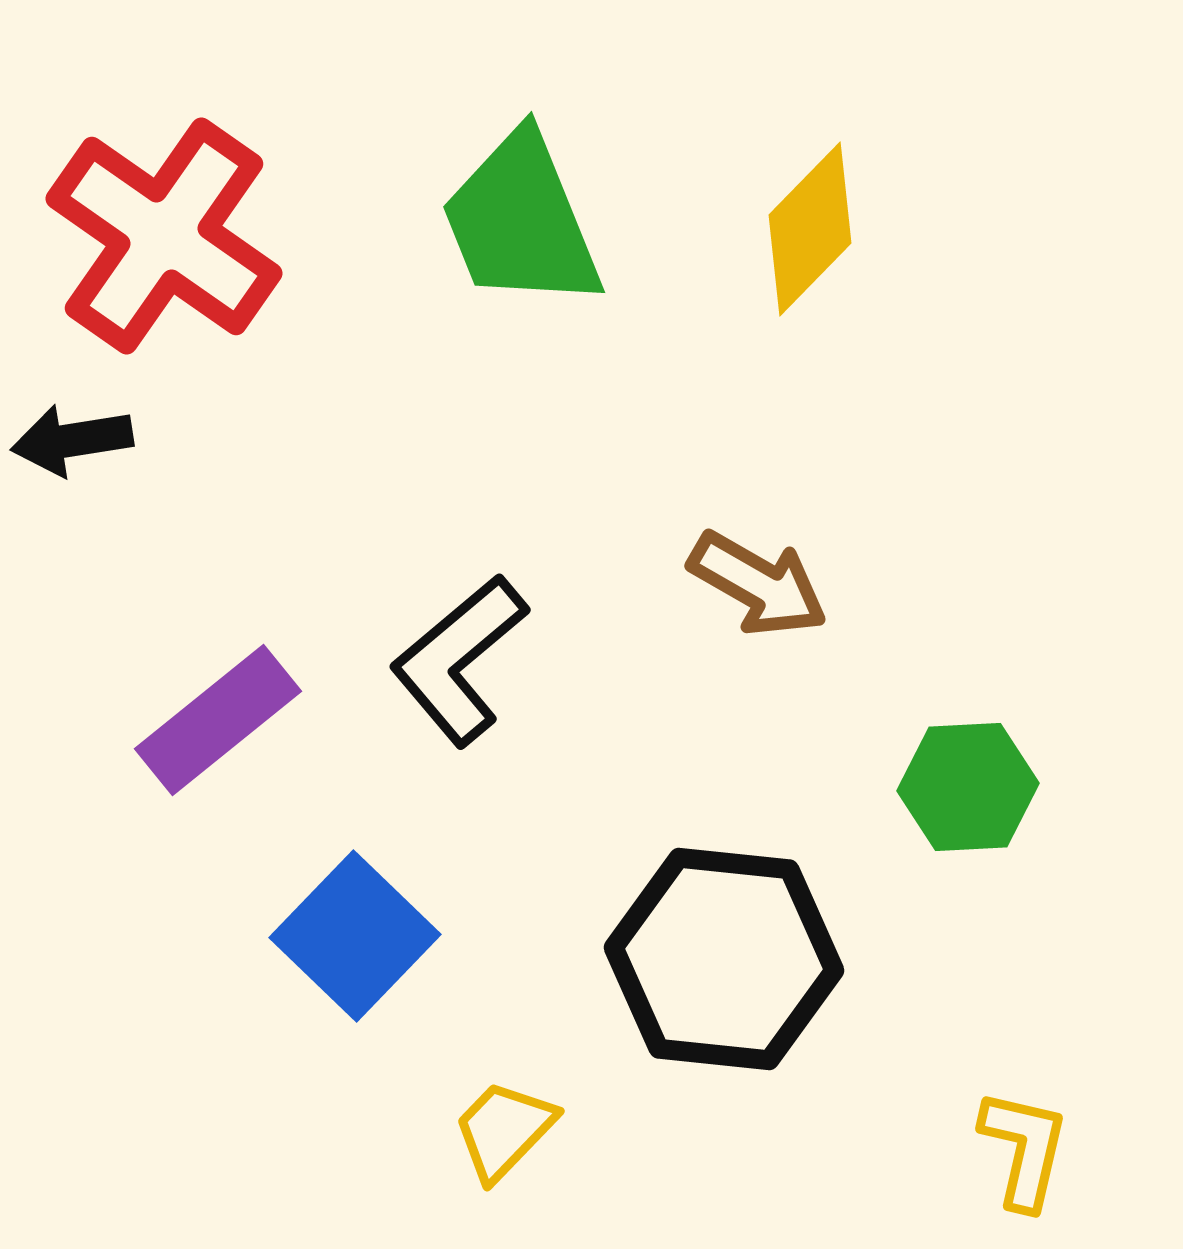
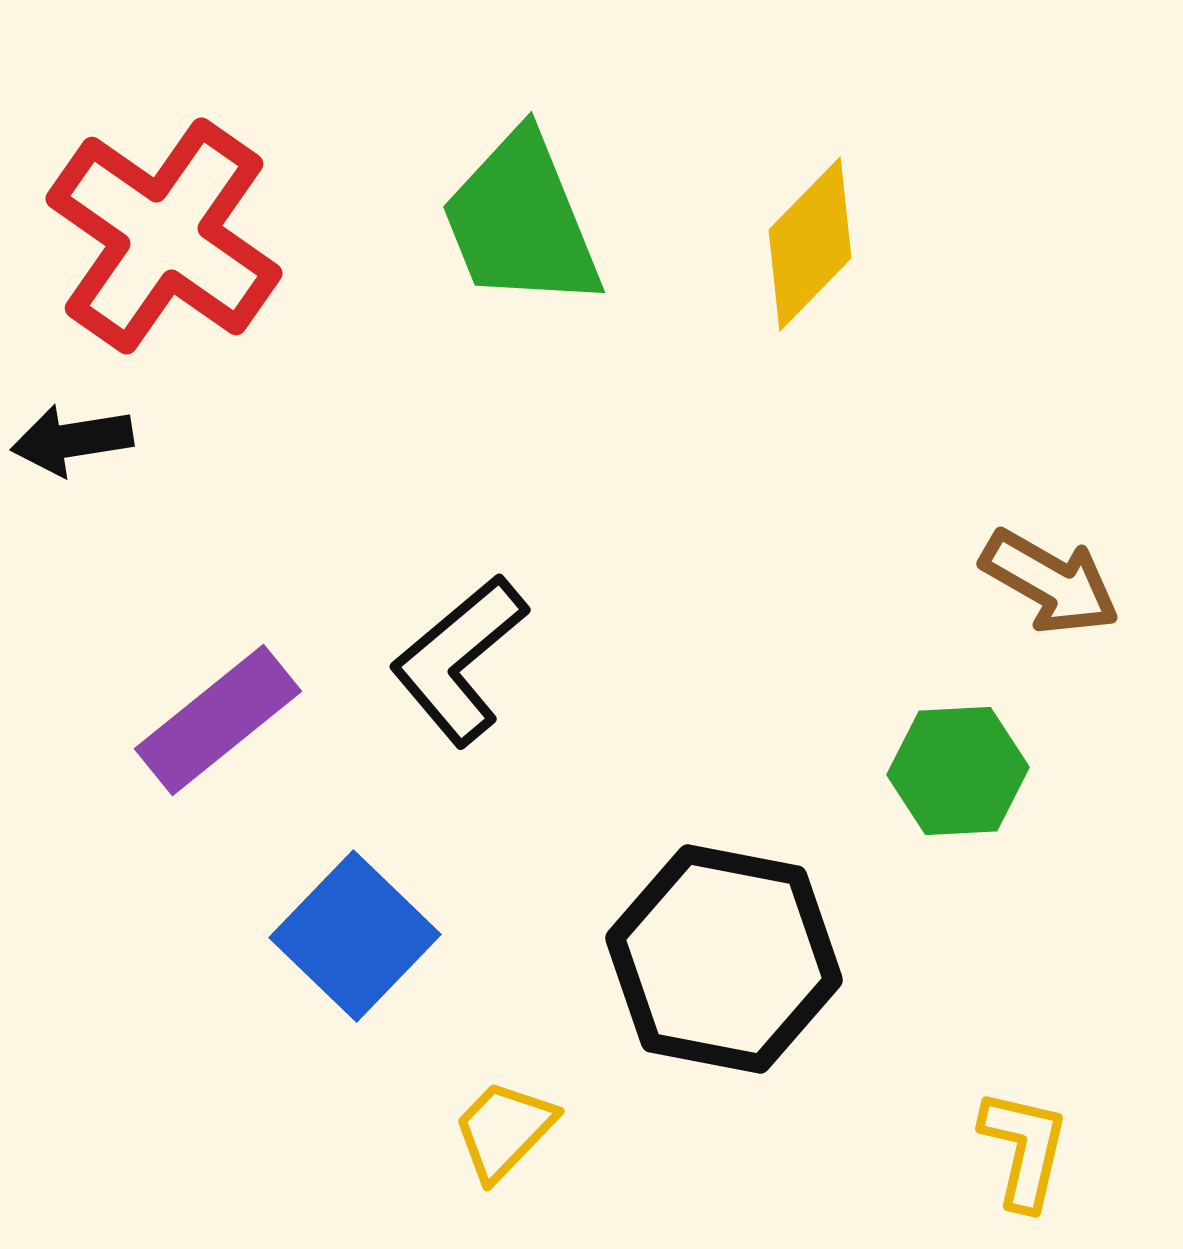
yellow diamond: moved 15 px down
brown arrow: moved 292 px right, 2 px up
green hexagon: moved 10 px left, 16 px up
black hexagon: rotated 5 degrees clockwise
